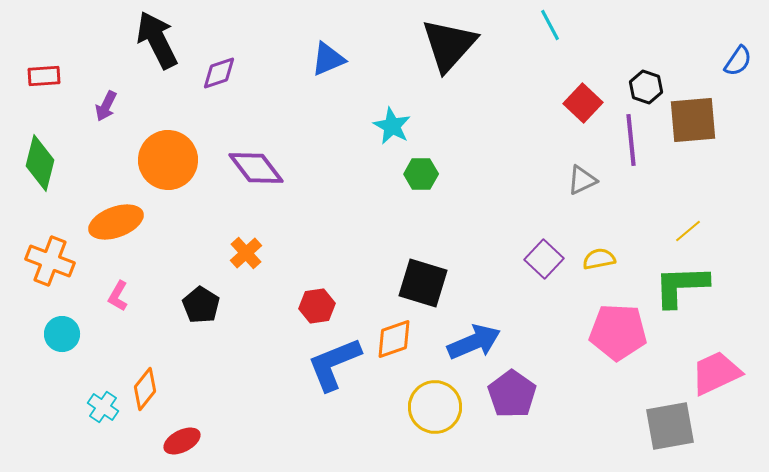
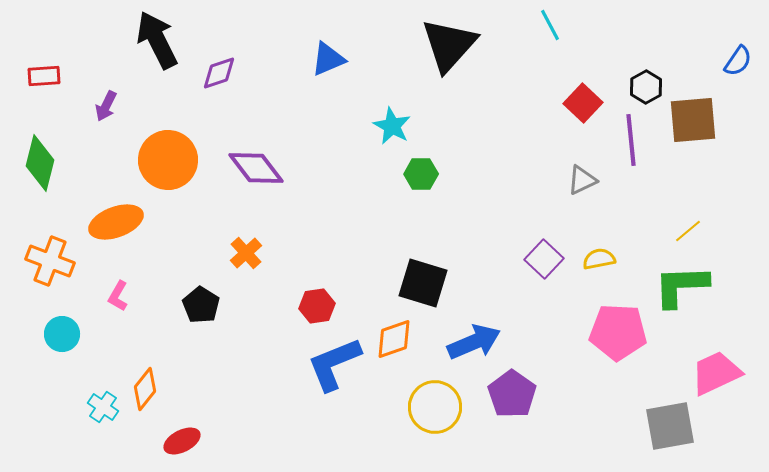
black hexagon at (646, 87): rotated 12 degrees clockwise
